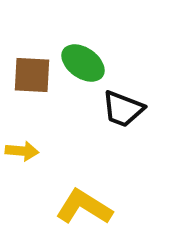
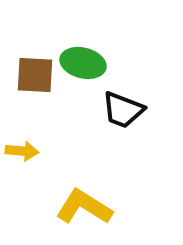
green ellipse: rotated 21 degrees counterclockwise
brown square: moved 3 px right
black trapezoid: moved 1 px down
